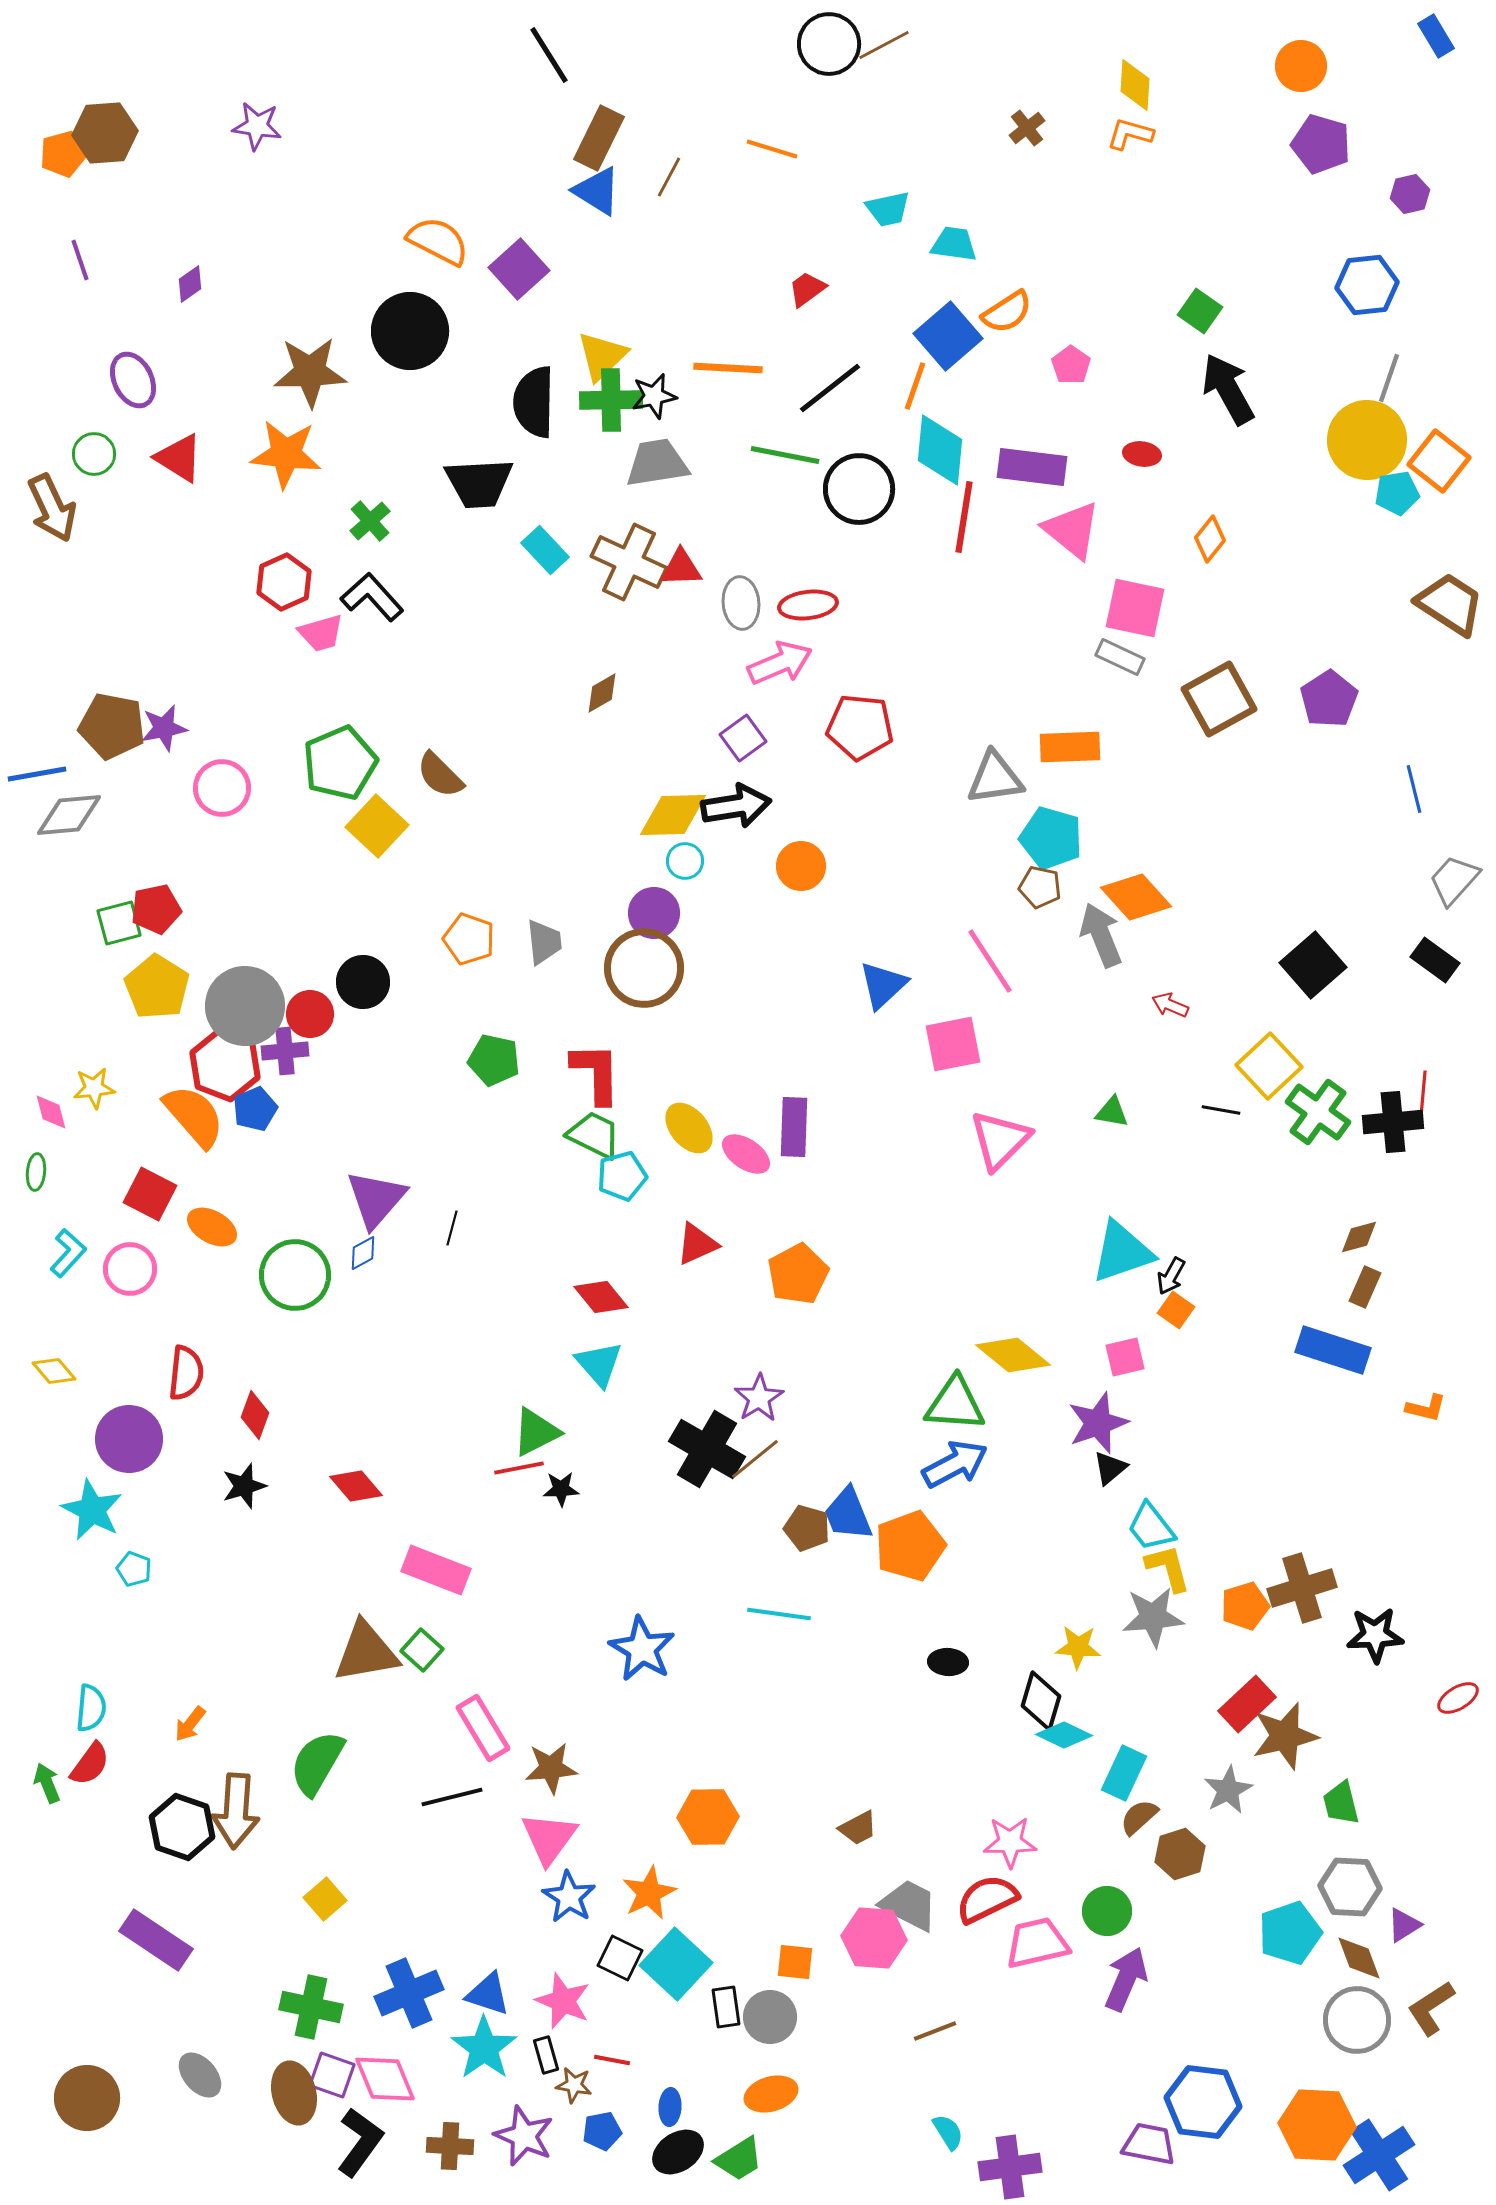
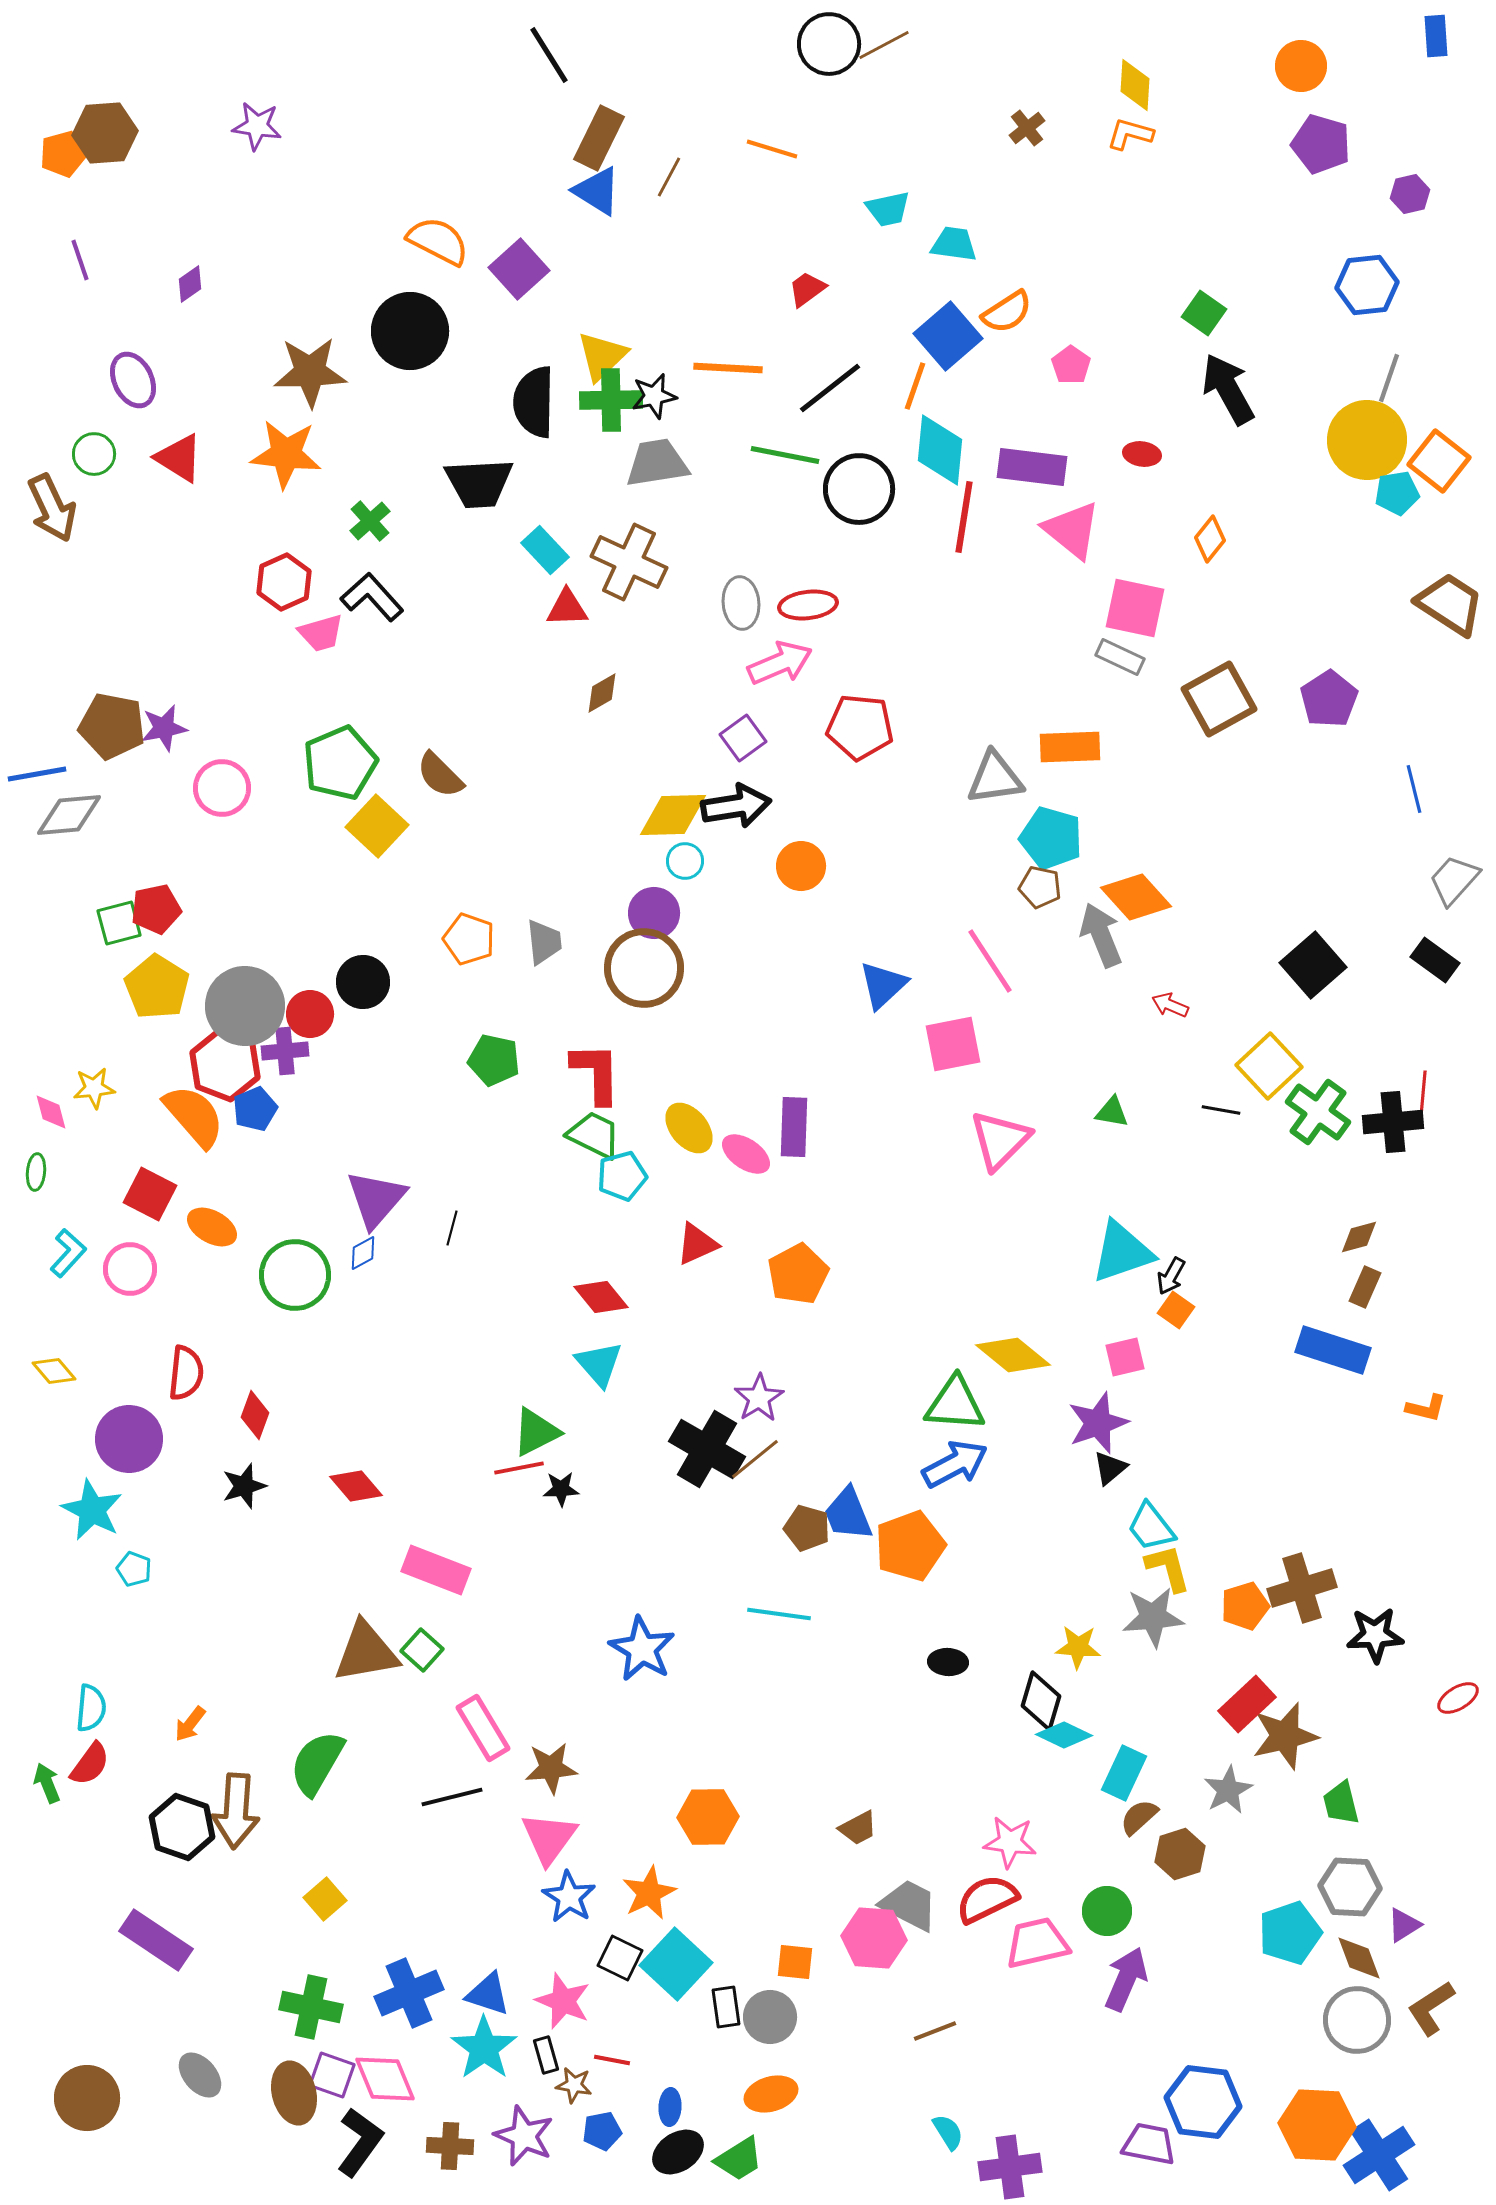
blue rectangle at (1436, 36): rotated 27 degrees clockwise
green square at (1200, 311): moved 4 px right, 2 px down
red triangle at (681, 568): moved 114 px left, 40 px down
pink star at (1010, 1842): rotated 8 degrees clockwise
